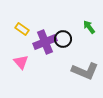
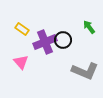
black circle: moved 1 px down
